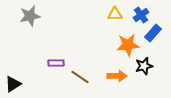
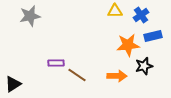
yellow triangle: moved 3 px up
blue rectangle: moved 3 px down; rotated 36 degrees clockwise
brown line: moved 3 px left, 2 px up
